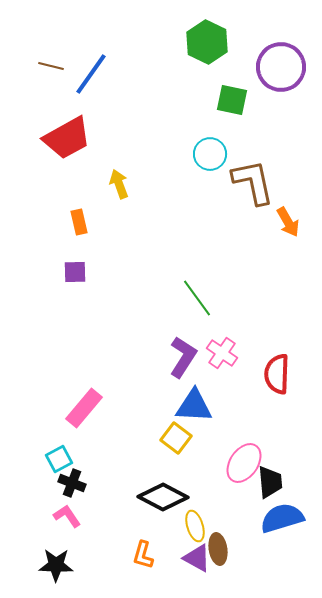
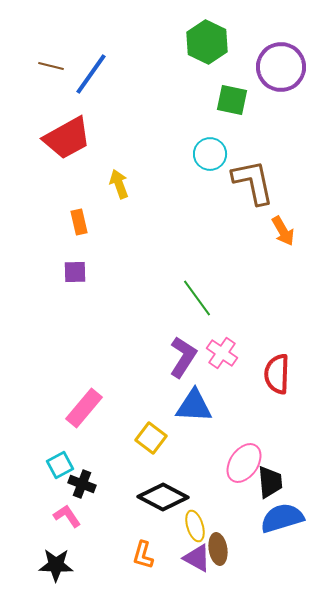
orange arrow: moved 5 px left, 9 px down
yellow square: moved 25 px left
cyan square: moved 1 px right, 6 px down
black cross: moved 10 px right, 1 px down
